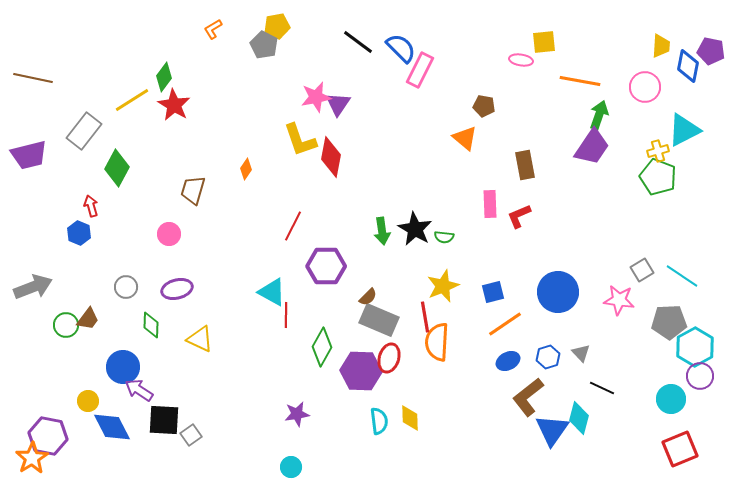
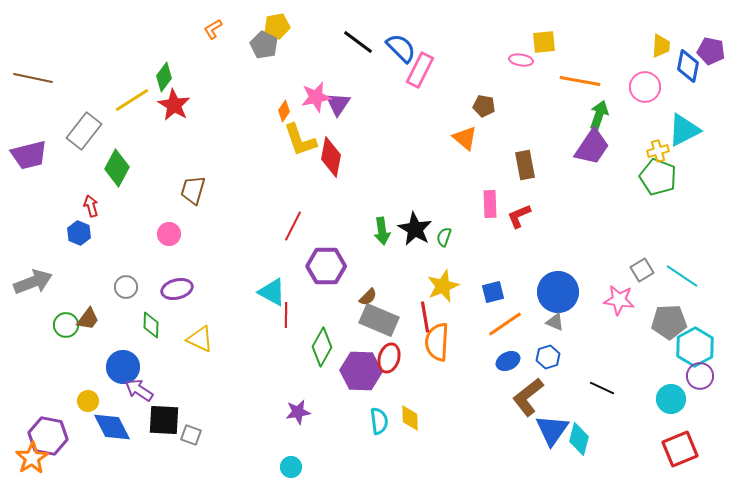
orange diamond at (246, 169): moved 38 px right, 58 px up
green semicircle at (444, 237): rotated 102 degrees clockwise
gray arrow at (33, 287): moved 5 px up
gray triangle at (581, 353): moved 26 px left, 31 px up; rotated 24 degrees counterclockwise
purple star at (297, 414): moved 1 px right, 2 px up
cyan diamond at (579, 418): moved 21 px down
gray square at (191, 435): rotated 35 degrees counterclockwise
